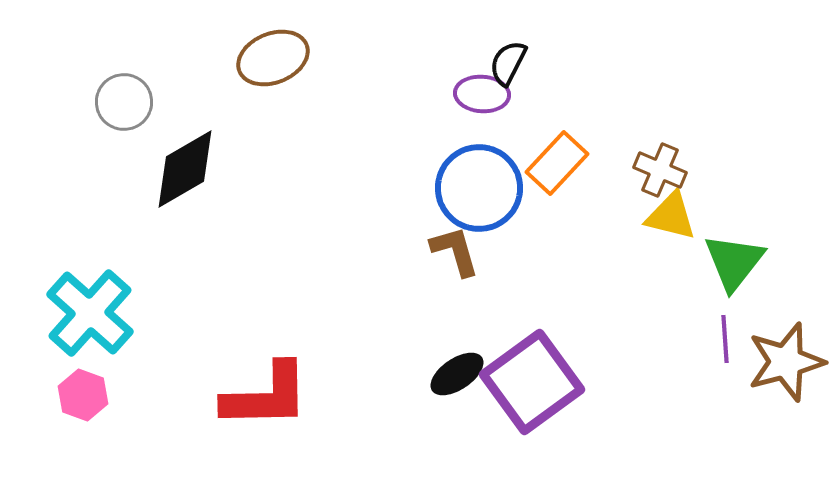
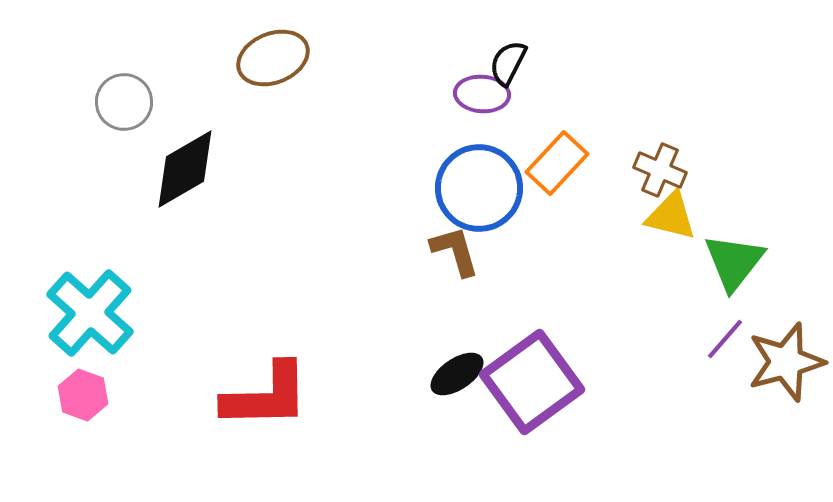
purple line: rotated 45 degrees clockwise
